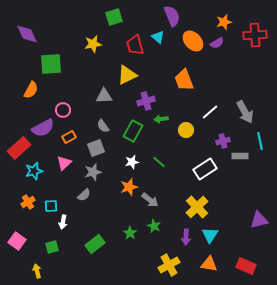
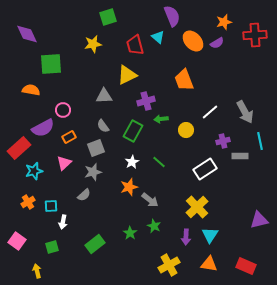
green square at (114, 17): moved 6 px left
orange semicircle at (31, 90): rotated 108 degrees counterclockwise
white star at (132, 162): rotated 16 degrees counterclockwise
